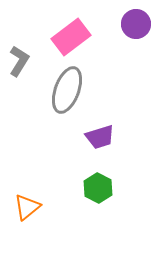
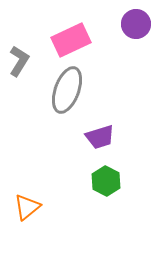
pink rectangle: moved 3 px down; rotated 12 degrees clockwise
green hexagon: moved 8 px right, 7 px up
